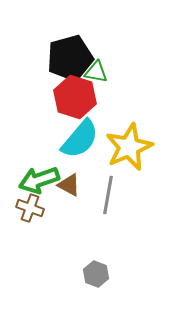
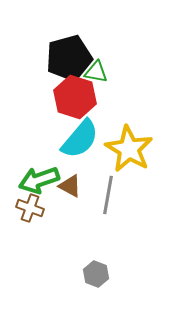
black pentagon: moved 1 px left
yellow star: moved 2 px down; rotated 18 degrees counterclockwise
brown triangle: moved 1 px right, 1 px down
